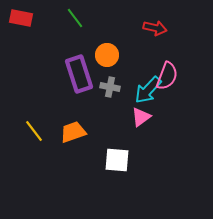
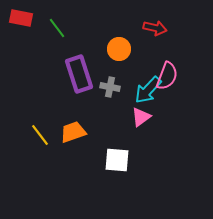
green line: moved 18 px left, 10 px down
orange circle: moved 12 px right, 6 px up
yellow line: moved 6 px right, 4 px down
